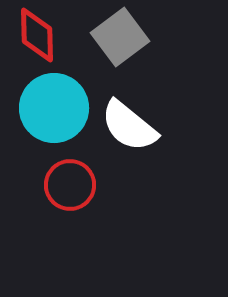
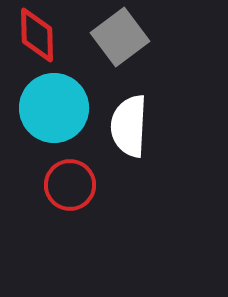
white semicircle: rotated 54 degrees clockwise
